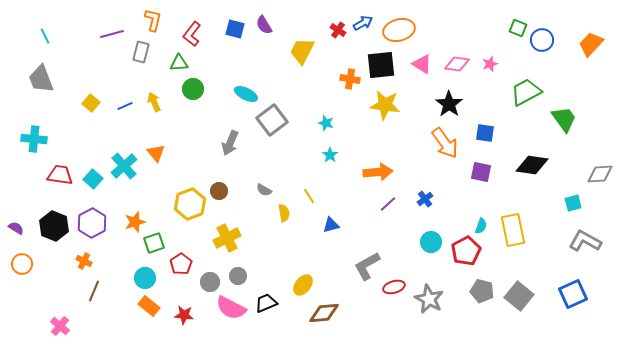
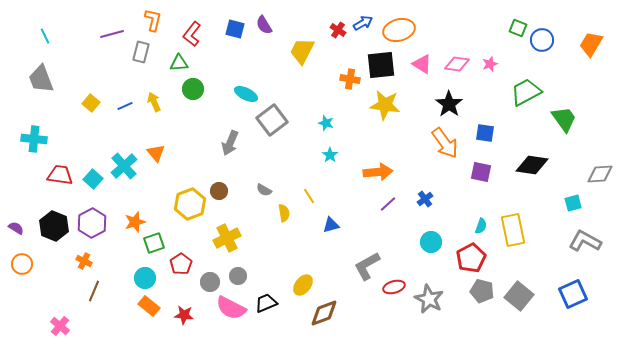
orange trapezoid at (591, 44): rotated 12 degrees counterclockwise
red pentagon at (466, 251): moved 5 px right, 7 px down
brown diamond at (324, 313): rotated 16 degrees counterclockwise
